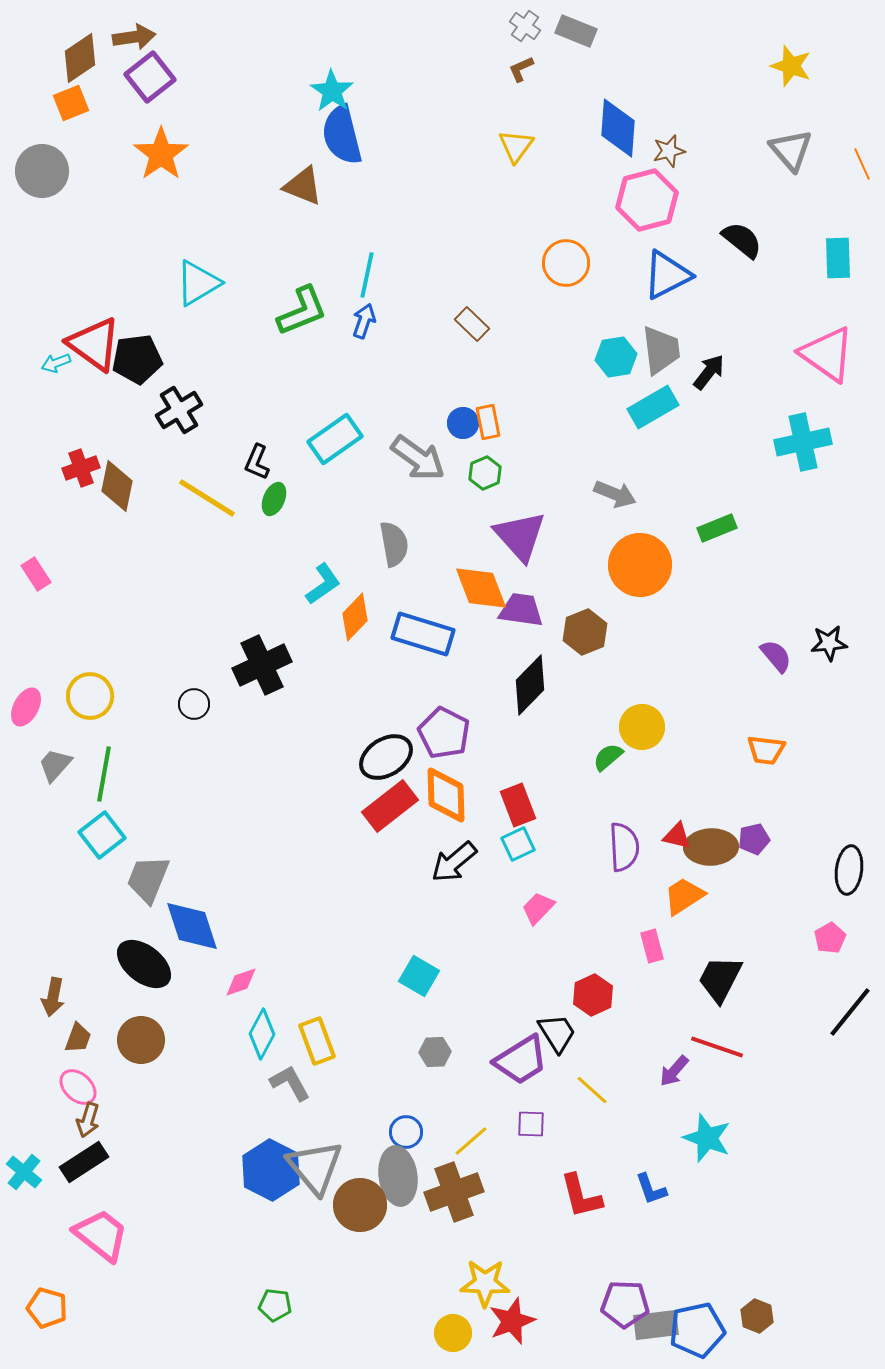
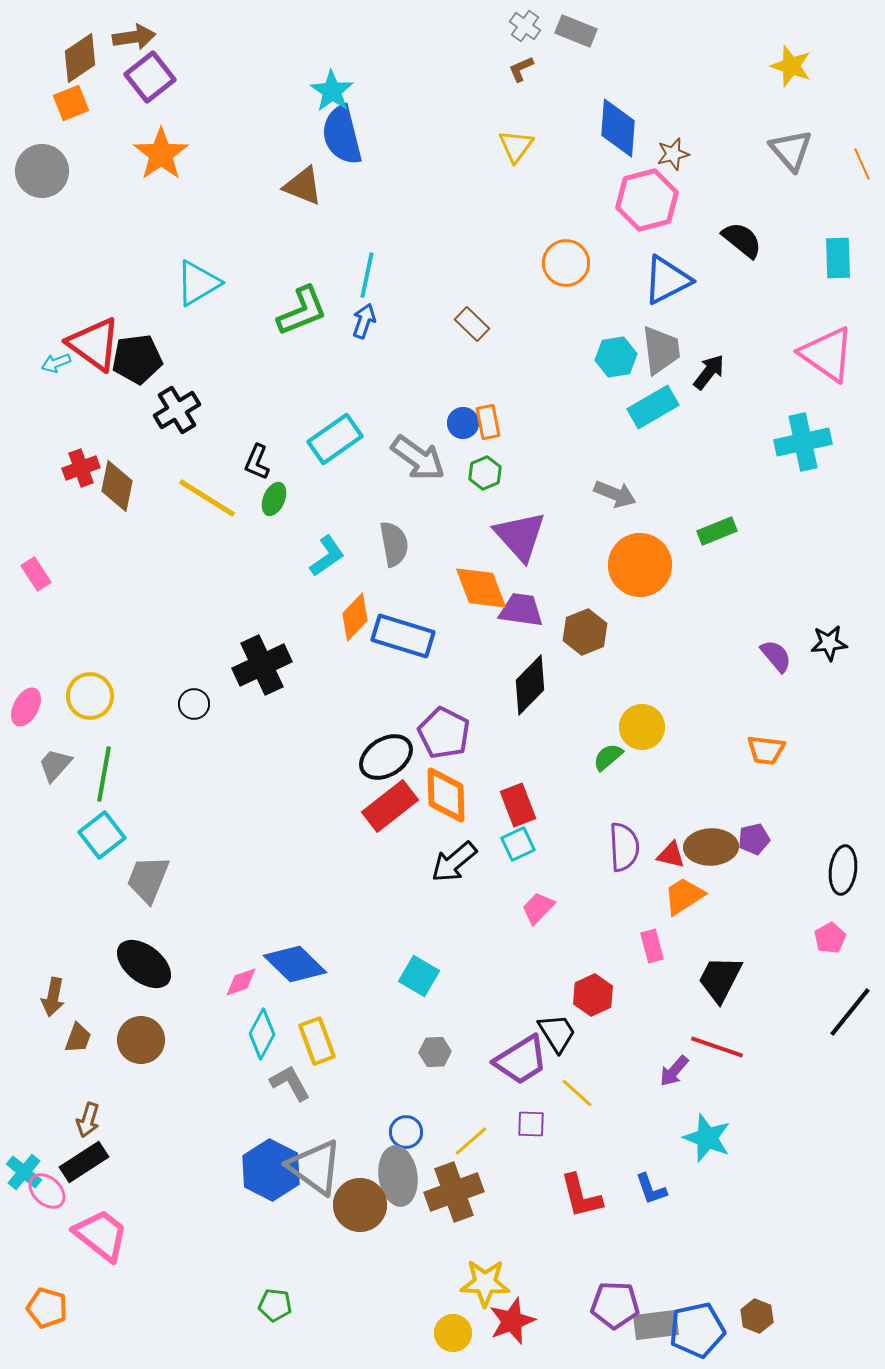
brown star at (669, 151): moved 4 px right, 3 px down
blue triangle at (667, 275): moved 5 px down
black cross at (179, 410): moved 2 px left
green rectangle at (717, 528): moved 3 px down
cyan L-shape at (323, 584): moved 4 px right, 28 px up
blue rectangle at (423, 634): moved 20 px left, 2 px down
red triangle at (677, 836): moved 6 px left, 19 px down
black ellipse at (849, 870): moved 6 px left
blue diamond at (192, 926): moved 103 px right, 38 px down; rotated 28 degrees counterclockwise
pink ellipse at (78, 1087): moved 31 px left, 104 px down
yellow line at (592, 1090): moved 15 px left, 3 px down
gray triangle at (315, 1167): rotated 14 degrees counterclockwise
purple pentagon at (625, 1304): moved 10 px left, 1 px down
